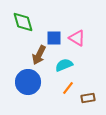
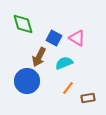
green diamond: moved 2 px down
blue square: rotated 28 degrees clockwise
brown arrow: moved 2 px down
cyan semicircle: moved 2 px up
blue circle: moved 1 px left, 1 px up
